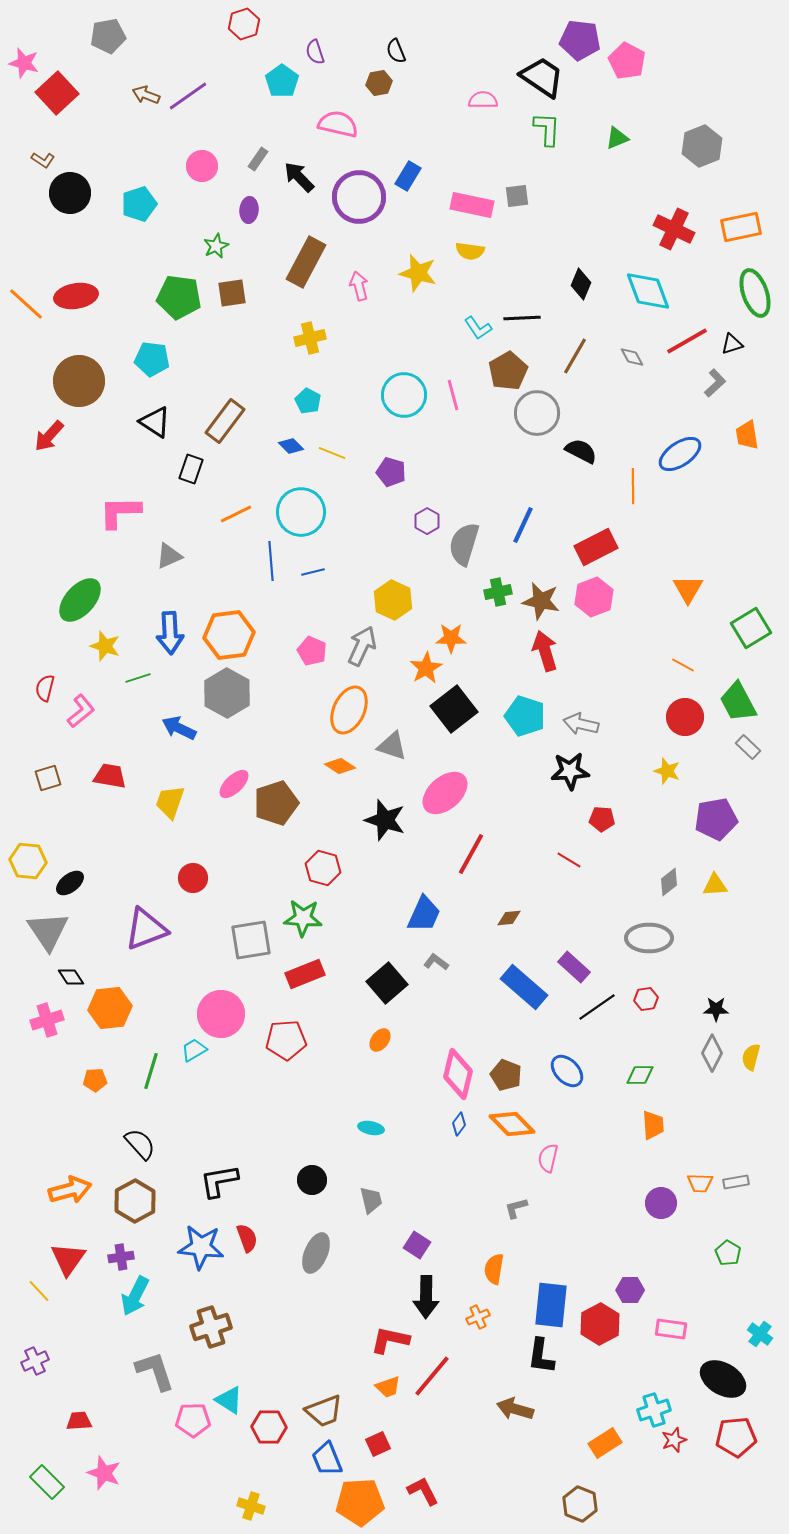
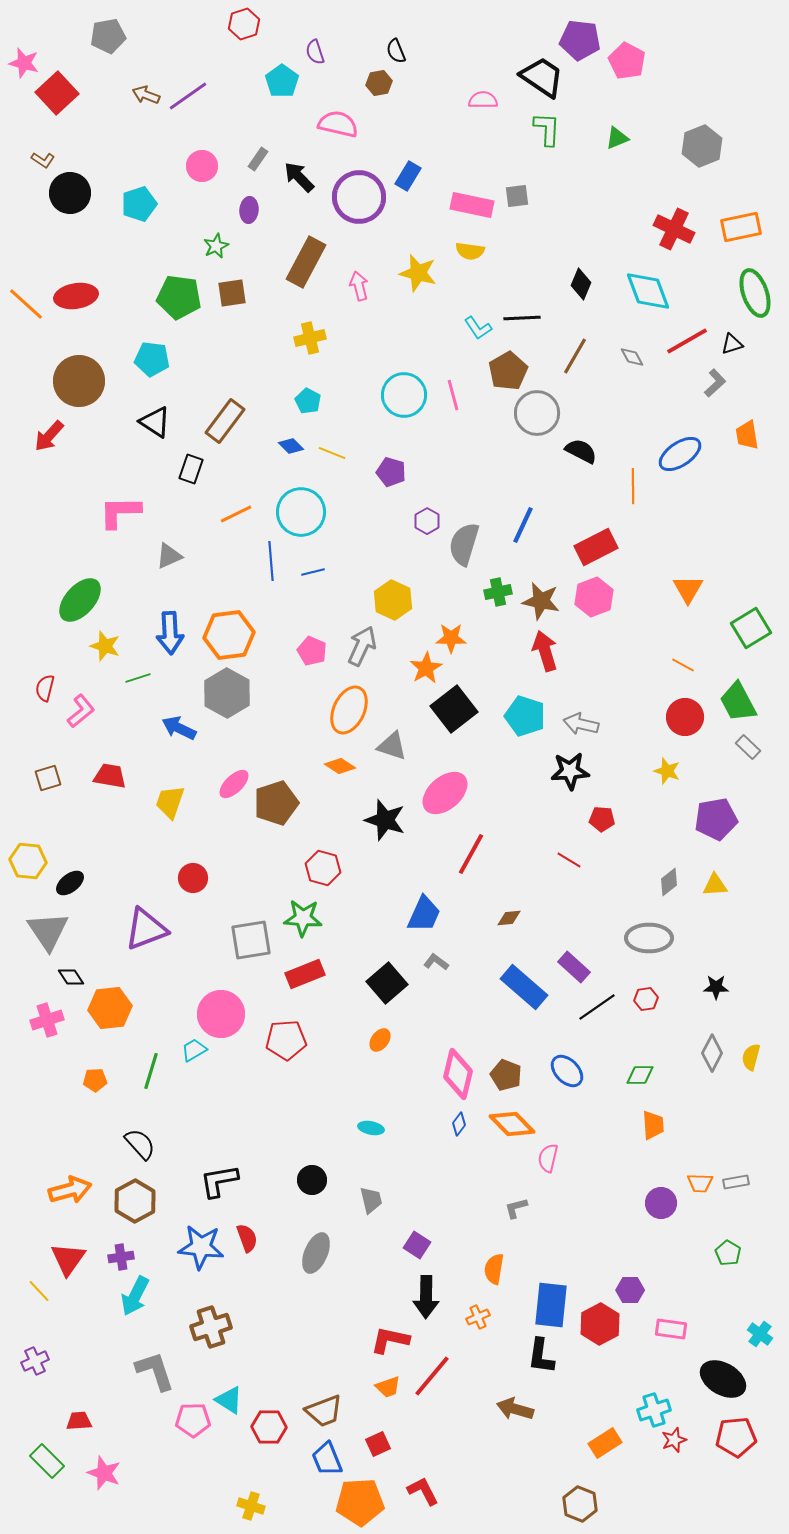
black star at (716, 1009): moved 22 px up
green rectangle at (47, 1482): moved 21 px up
